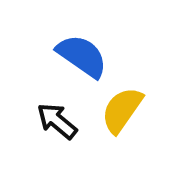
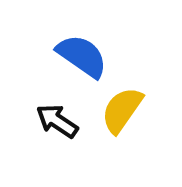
black arrow: rotated 6 degrees counterclockwise
